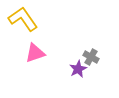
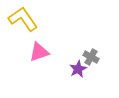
pink triangle: moved 4 px right, 1 px up
